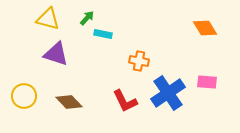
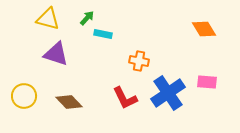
orange diamond: moved 1 px left, 1 px down
red L-shape: moved 3 px up
